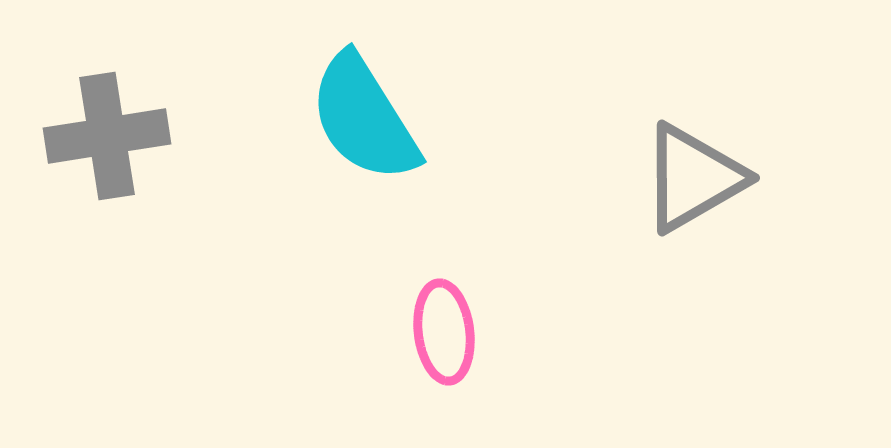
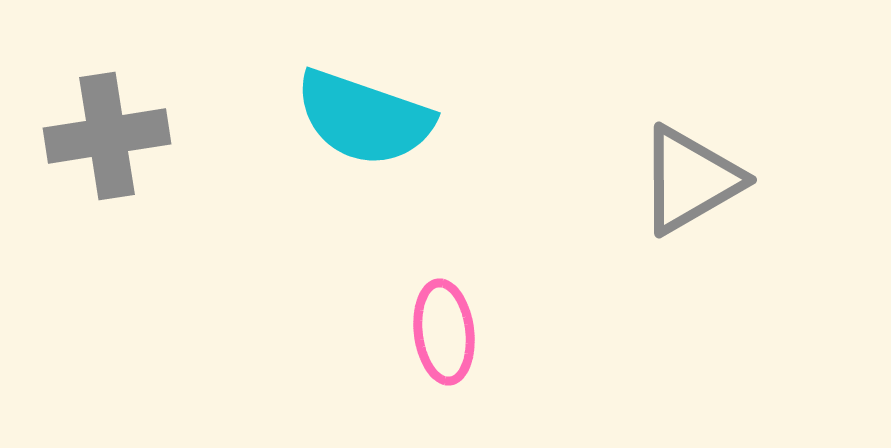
cyan semicircle: rotated 39 degrees counterclockwise
gray triangle: moved 3 px left, 2 px down
